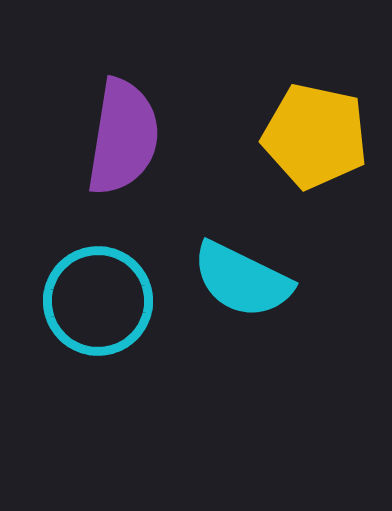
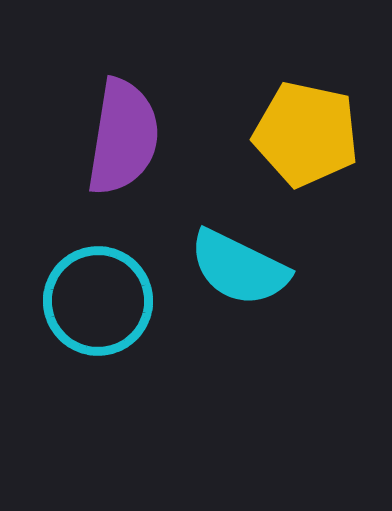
yellow pentagon: moved 9 px left, 2 px up
cyan semicircle: moved 3 px left, 12 px up
